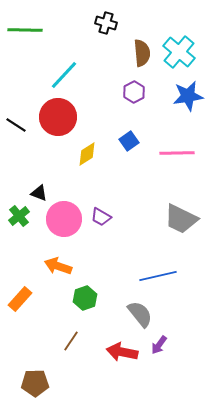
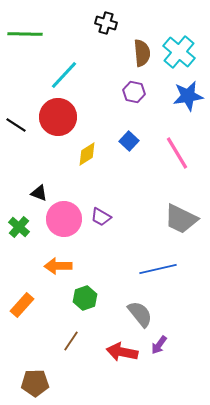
green line: moved 4 px down
purple hexagon: rotated 20 degrees counterclockwise
blue square: rotated 12 degrees counterclockwise
pink line: rotated 60 degrees clockwise
green cross: moved 11 px down; rotated 10 degrees counterclockwise
orange arrow: rotated 20 degrees counterclockwise
blue line: moved 7 px up
orange rectangle: moved 2 px right, 6 px down
